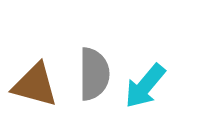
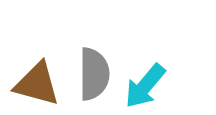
brown triangle: moved 2 px right, 1 px up
